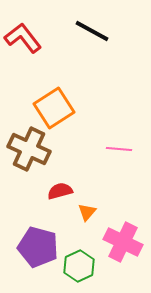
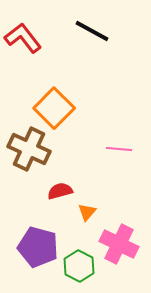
orange square: rotated 12 degrees counterclockwise
pink cross: moved 4 px left, 2 px down
green hexagon: rotated 8 degrees counterclockwise
